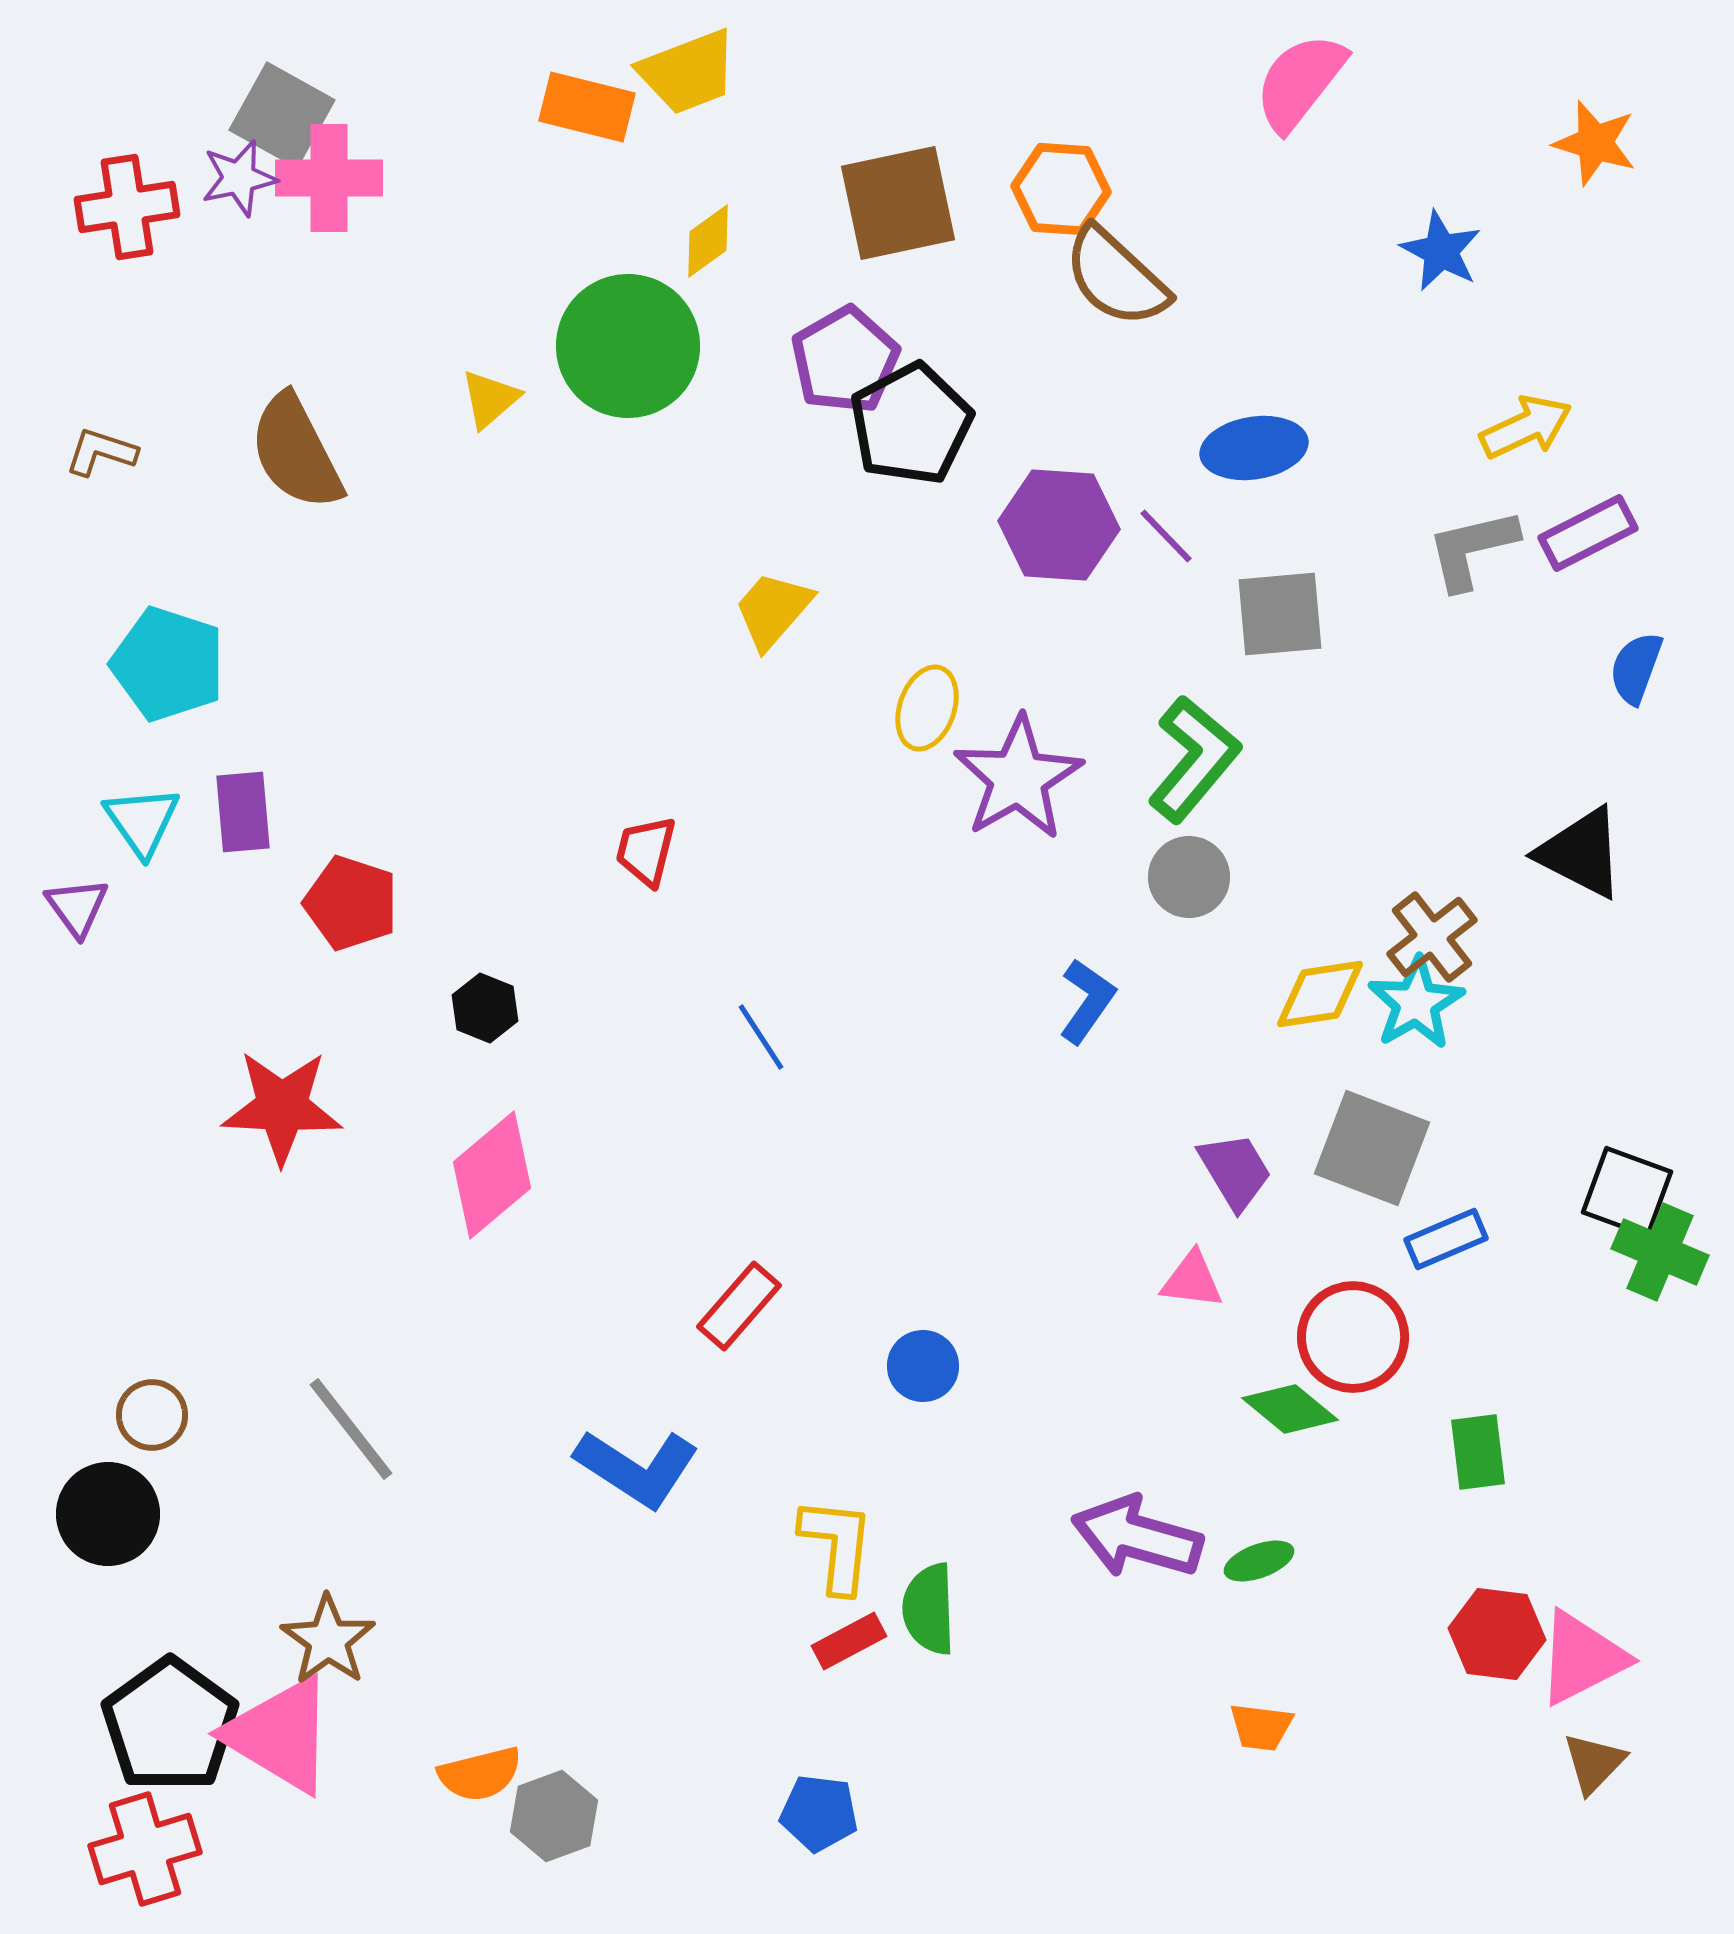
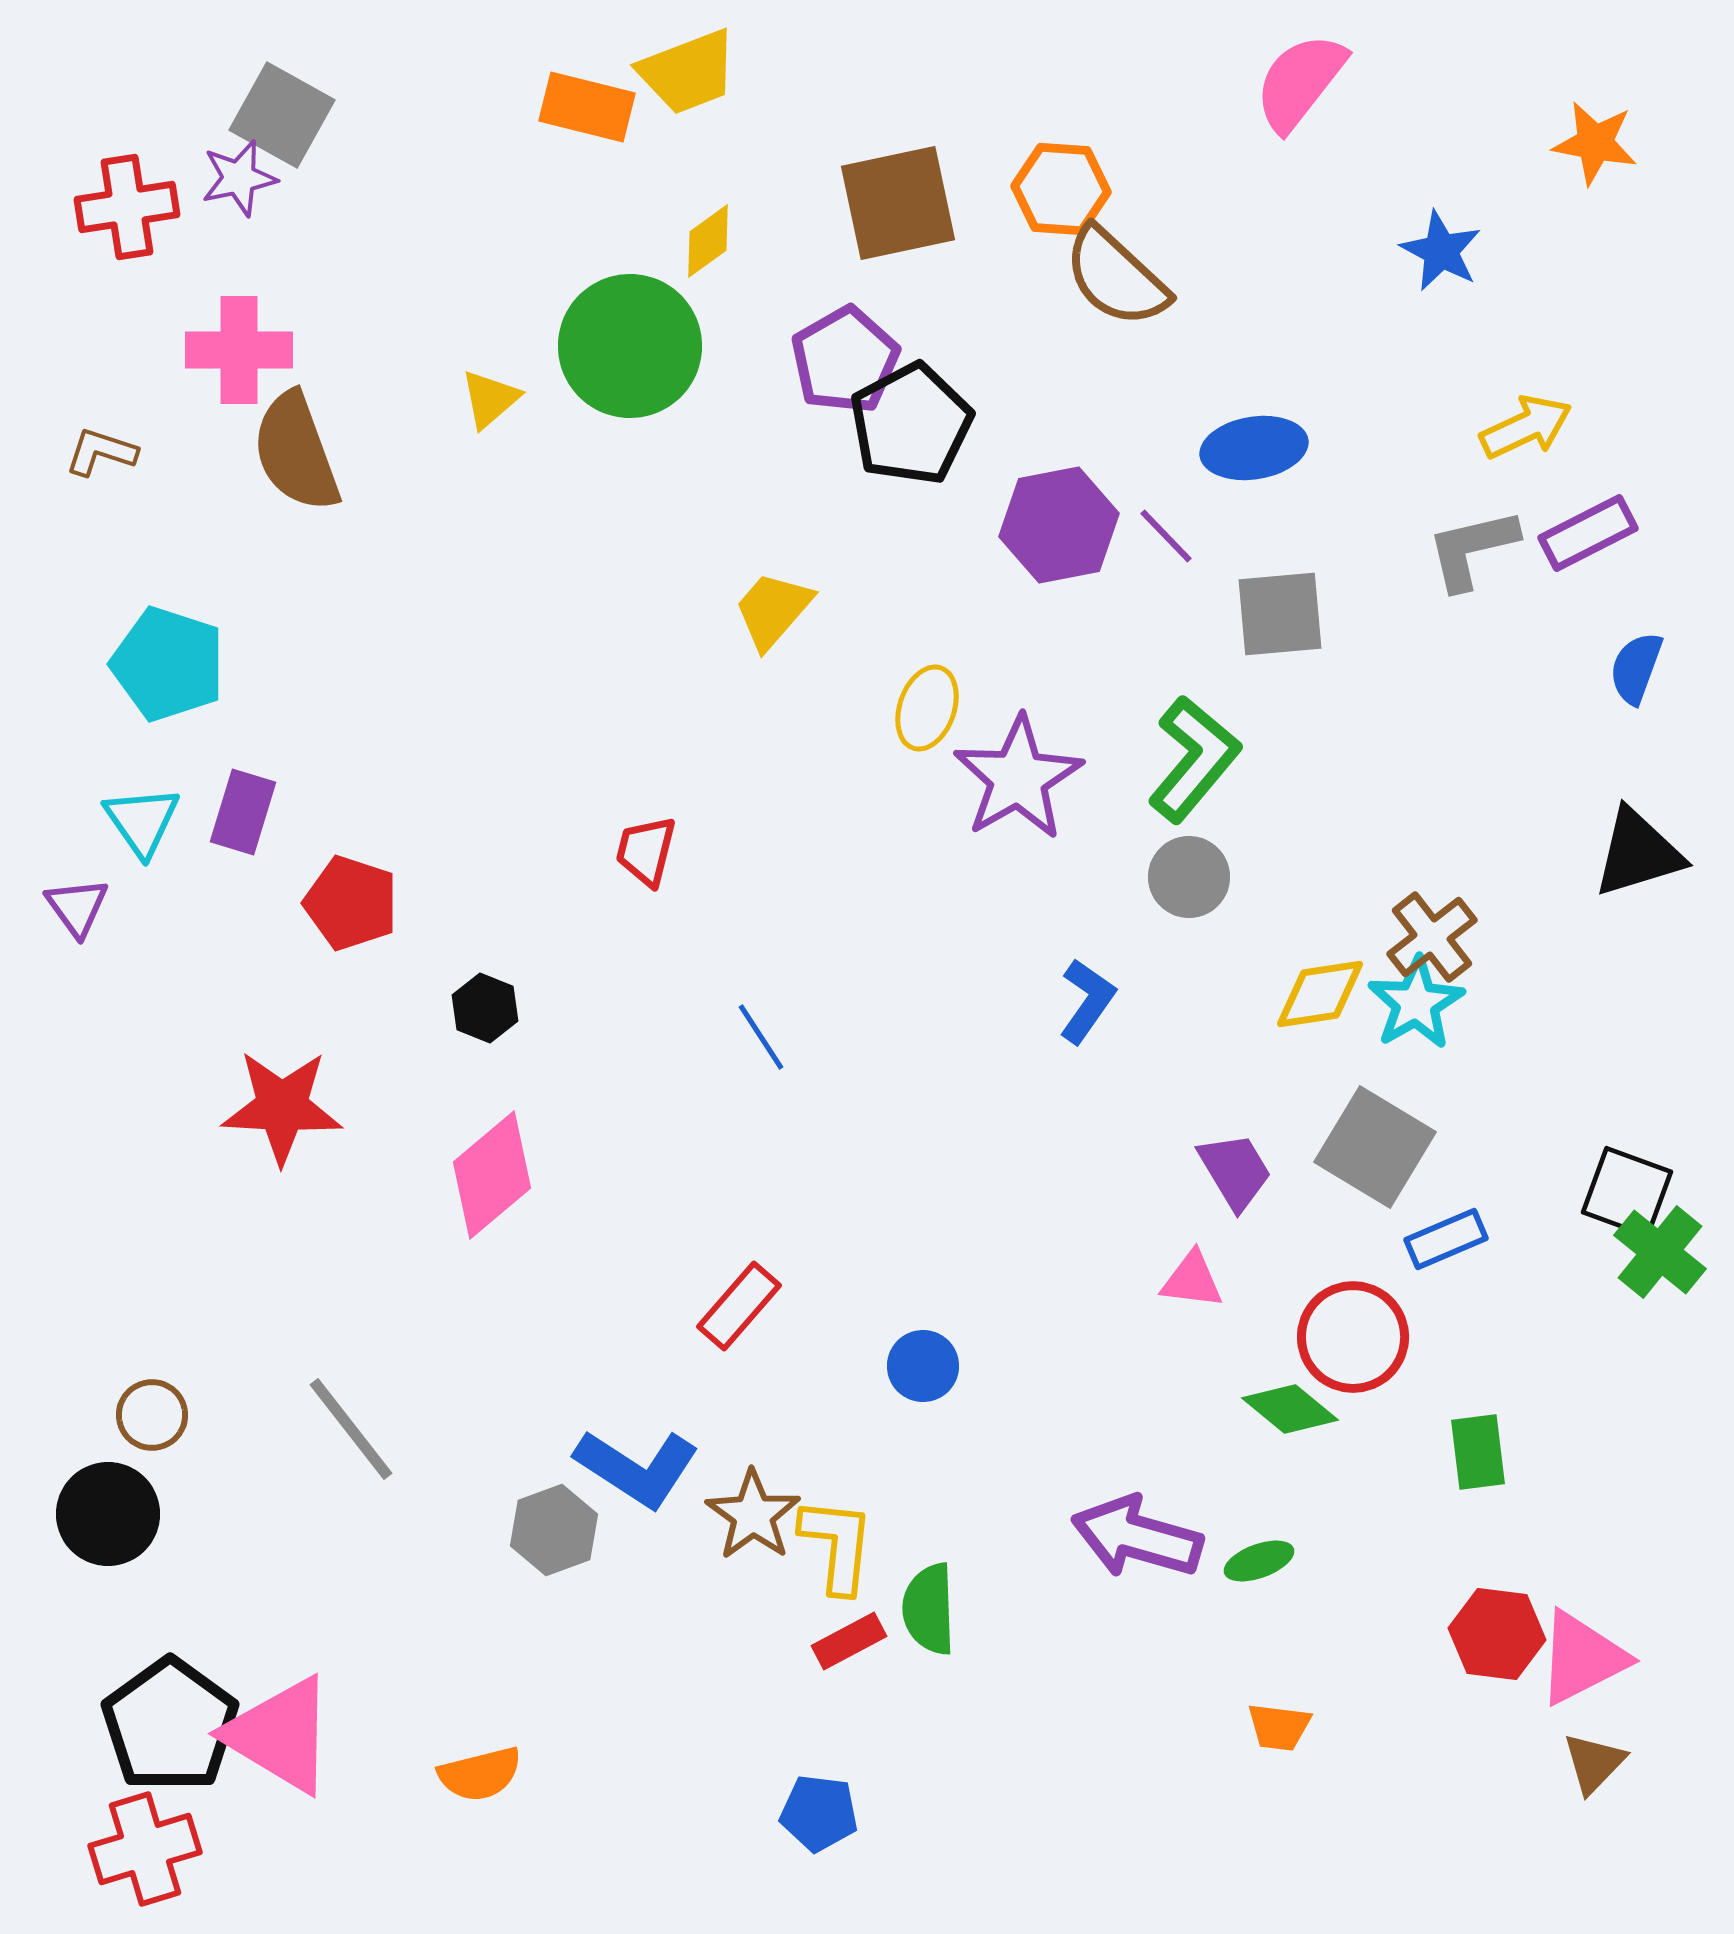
orange star at (1595, 143): rotated 6 degrees counterclockwise
pink cross at (329, 178): moved 90 px left, 172 px down
green circle at (628, 346): moved 2 px right
brown semicircle at (296, 452): rotated 7 degrees clockwise
purple hexagon at (1059, 525): rotated 15 degrees counterclockwise
purple rectangle at (243, 812): rotated 22 degrees clockwise
black triangle at (1581, 853): moved 57 px right; rotated 44 degrees counterclockwise
gray square at (1372, 1148): moved 3 px right, 1 px up; rotated 10 degrees clockwise
green cross at (1660, 1252): rotated 16 degrees clockwise
brown star at (328, 1640): moved 425 px right, 125 px up
orange trapezoid at (1261, 1727): moved 18 px right
gray hexagon at (554, 1816): moved 286 px up
